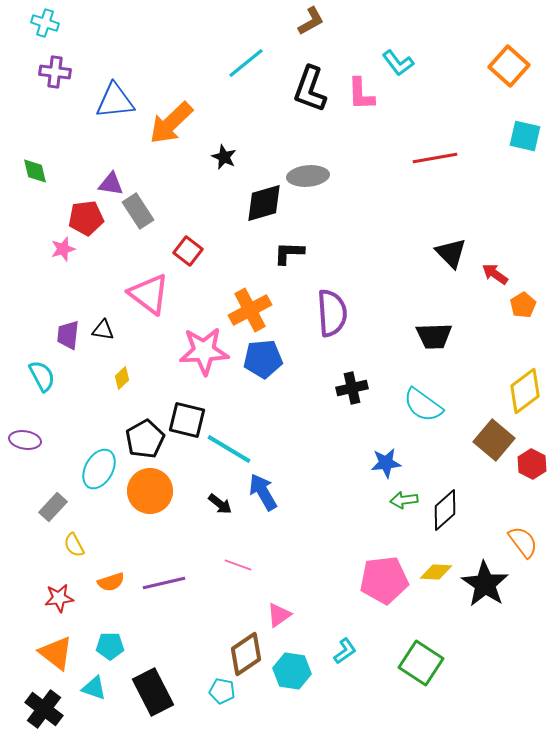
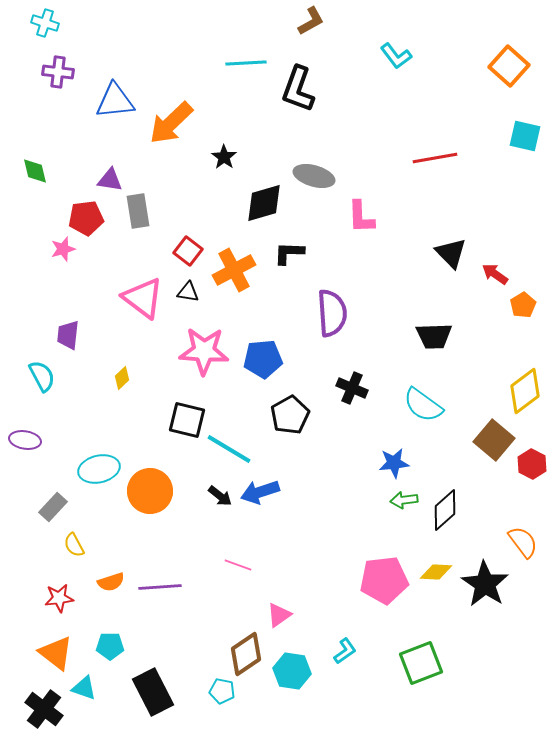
cyan line at (246, 63): rotated 36 degrees clockwise
cyan L-shape at (398, 63): moved 2 px left, 7 px up
purple cross at (55, 72): moved 3 px right
black L-shape at (310, 89): moved 12 px left
pink L-shape at (361, 94): moved 123 px down
black star at (224, 157): rotated 10 degrees clockwise
gray ellipse at (308, 176): moved 6 px right; rotated 21 degrees clockwise
purple triangle at (111, 184): moved 1 px left, 4 px up
gray rectangle at (138, 211): rotated 24 degrees clockwise
pink triangle at (149, 294): moved 6 px left, 4 px down
orange cross at (250, 310): moved 16 px left, 40 px up
black triangle at (103, 330): moved 85 px right, 38 px up
pink star at (204, 351): rotated 6 degrees clockwise
black cross at (352, 388): rotated 36 degrees clockwise
black pentagon at (145, 439): moved 145 px right, 24 px up
blue star at (386, 463): moved 8 px right
cyan ellipse at (99, 469): rotated 48 degrees clockwise
blue arrow at (263, 492): moved 3 px left; rotated 78 degrees counterclockwise
black arrow at (220, 504): moved 8 px up
purple line at (164, 583): moved 4 px left, 4 px down; rotated 9 degrees clockwise
green square at (421, 663): rotated 36 degrees clockwise
cyan triangle at (94, 688): moved 10 px left
